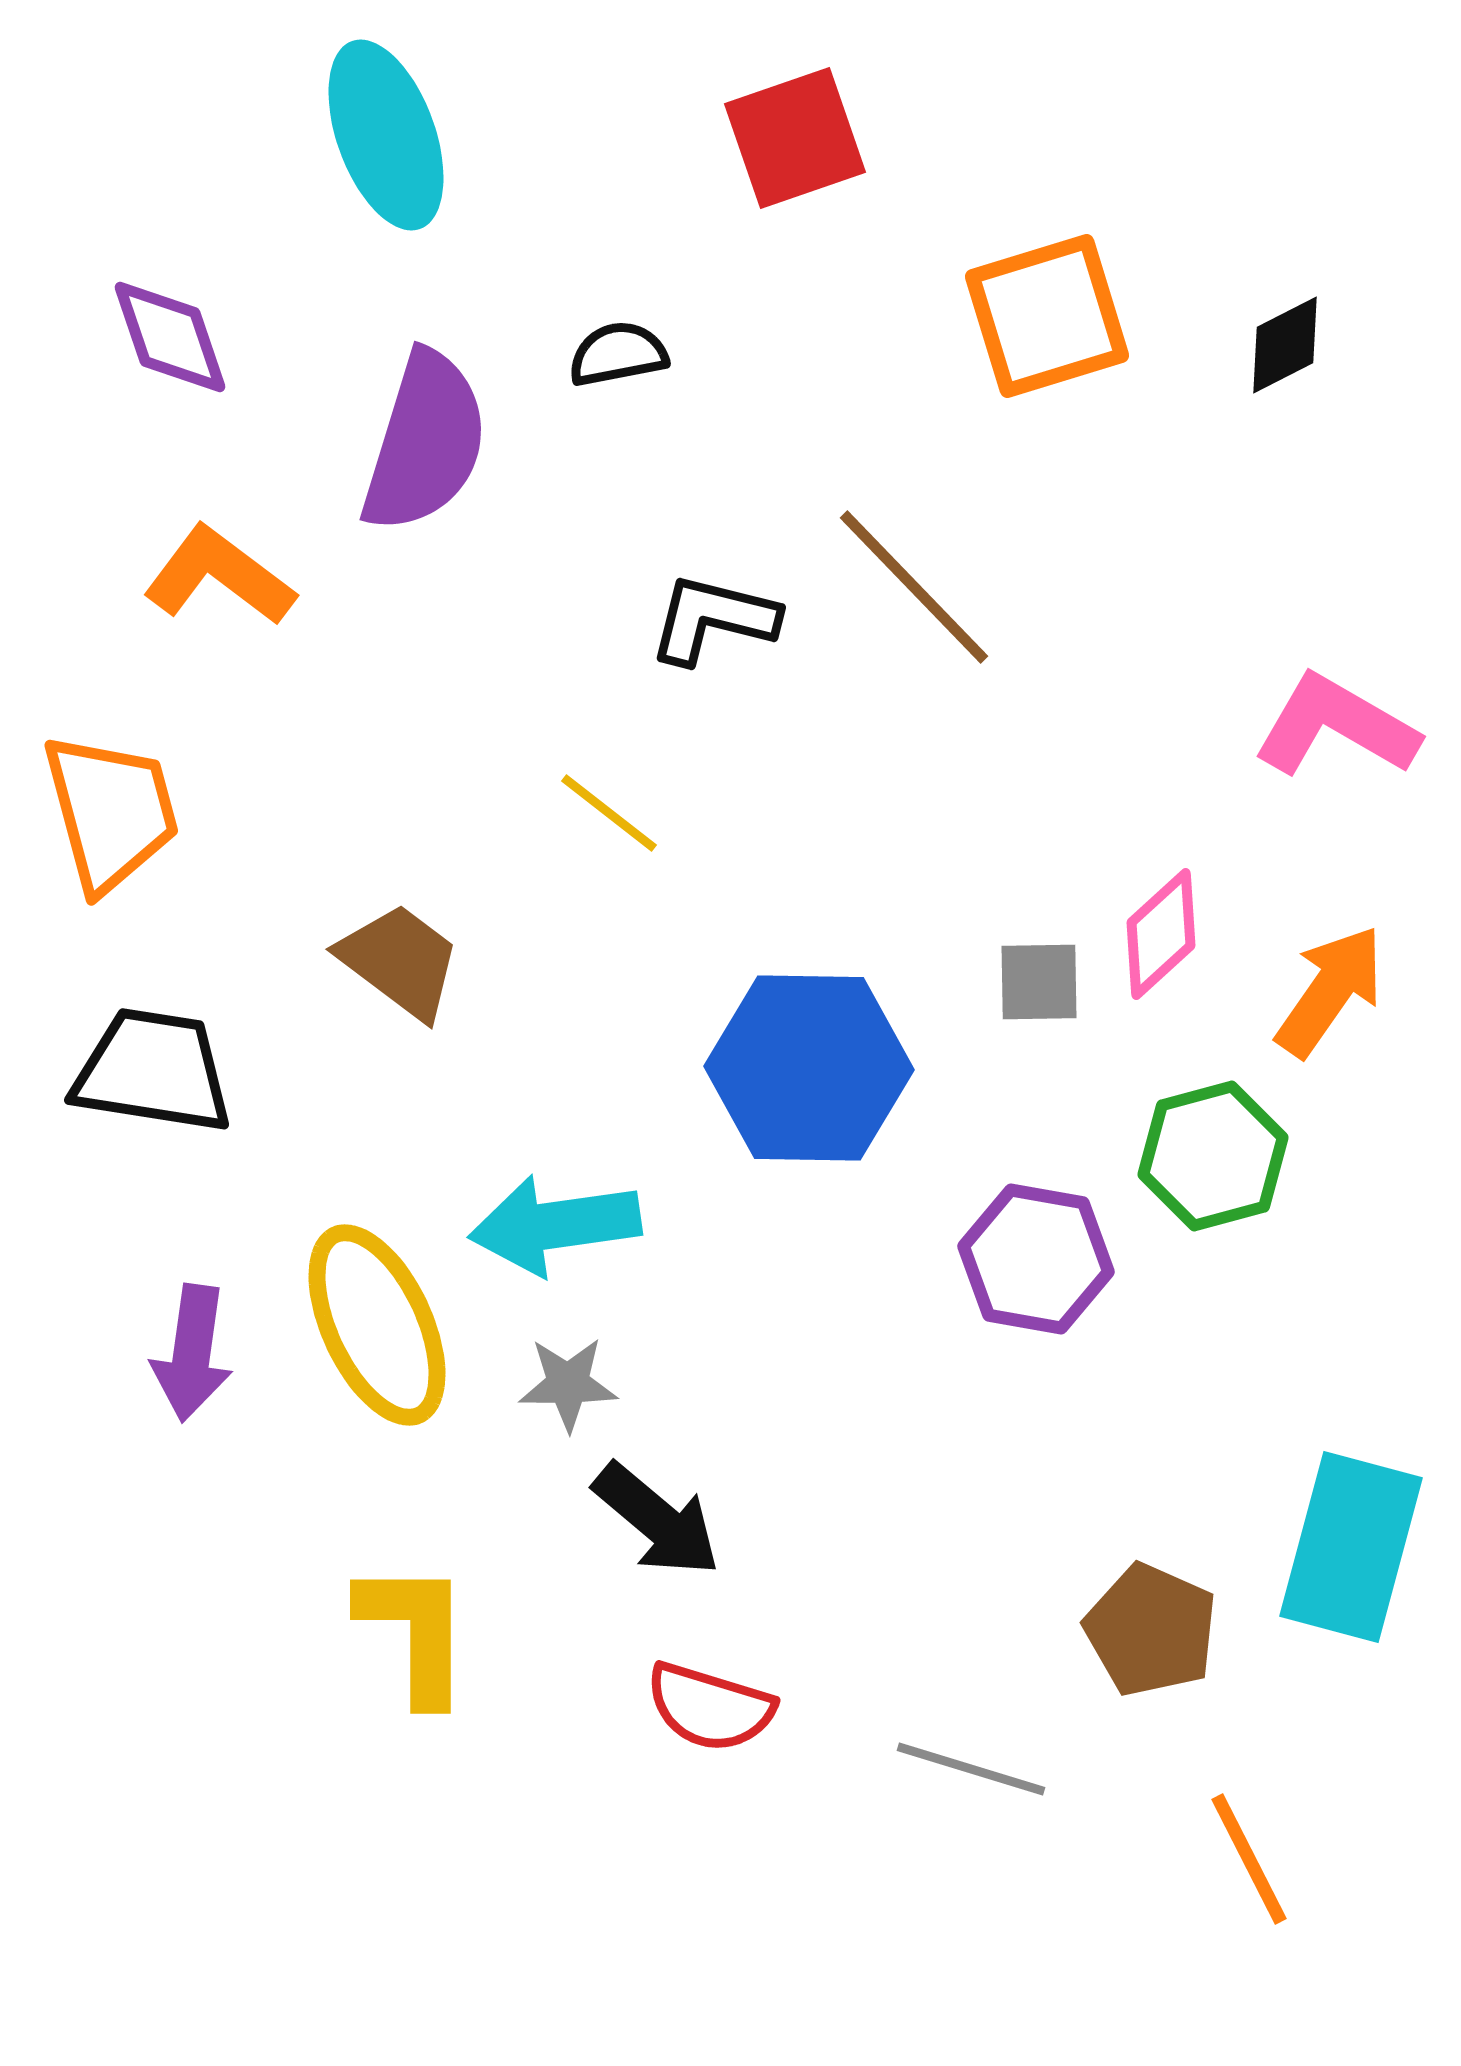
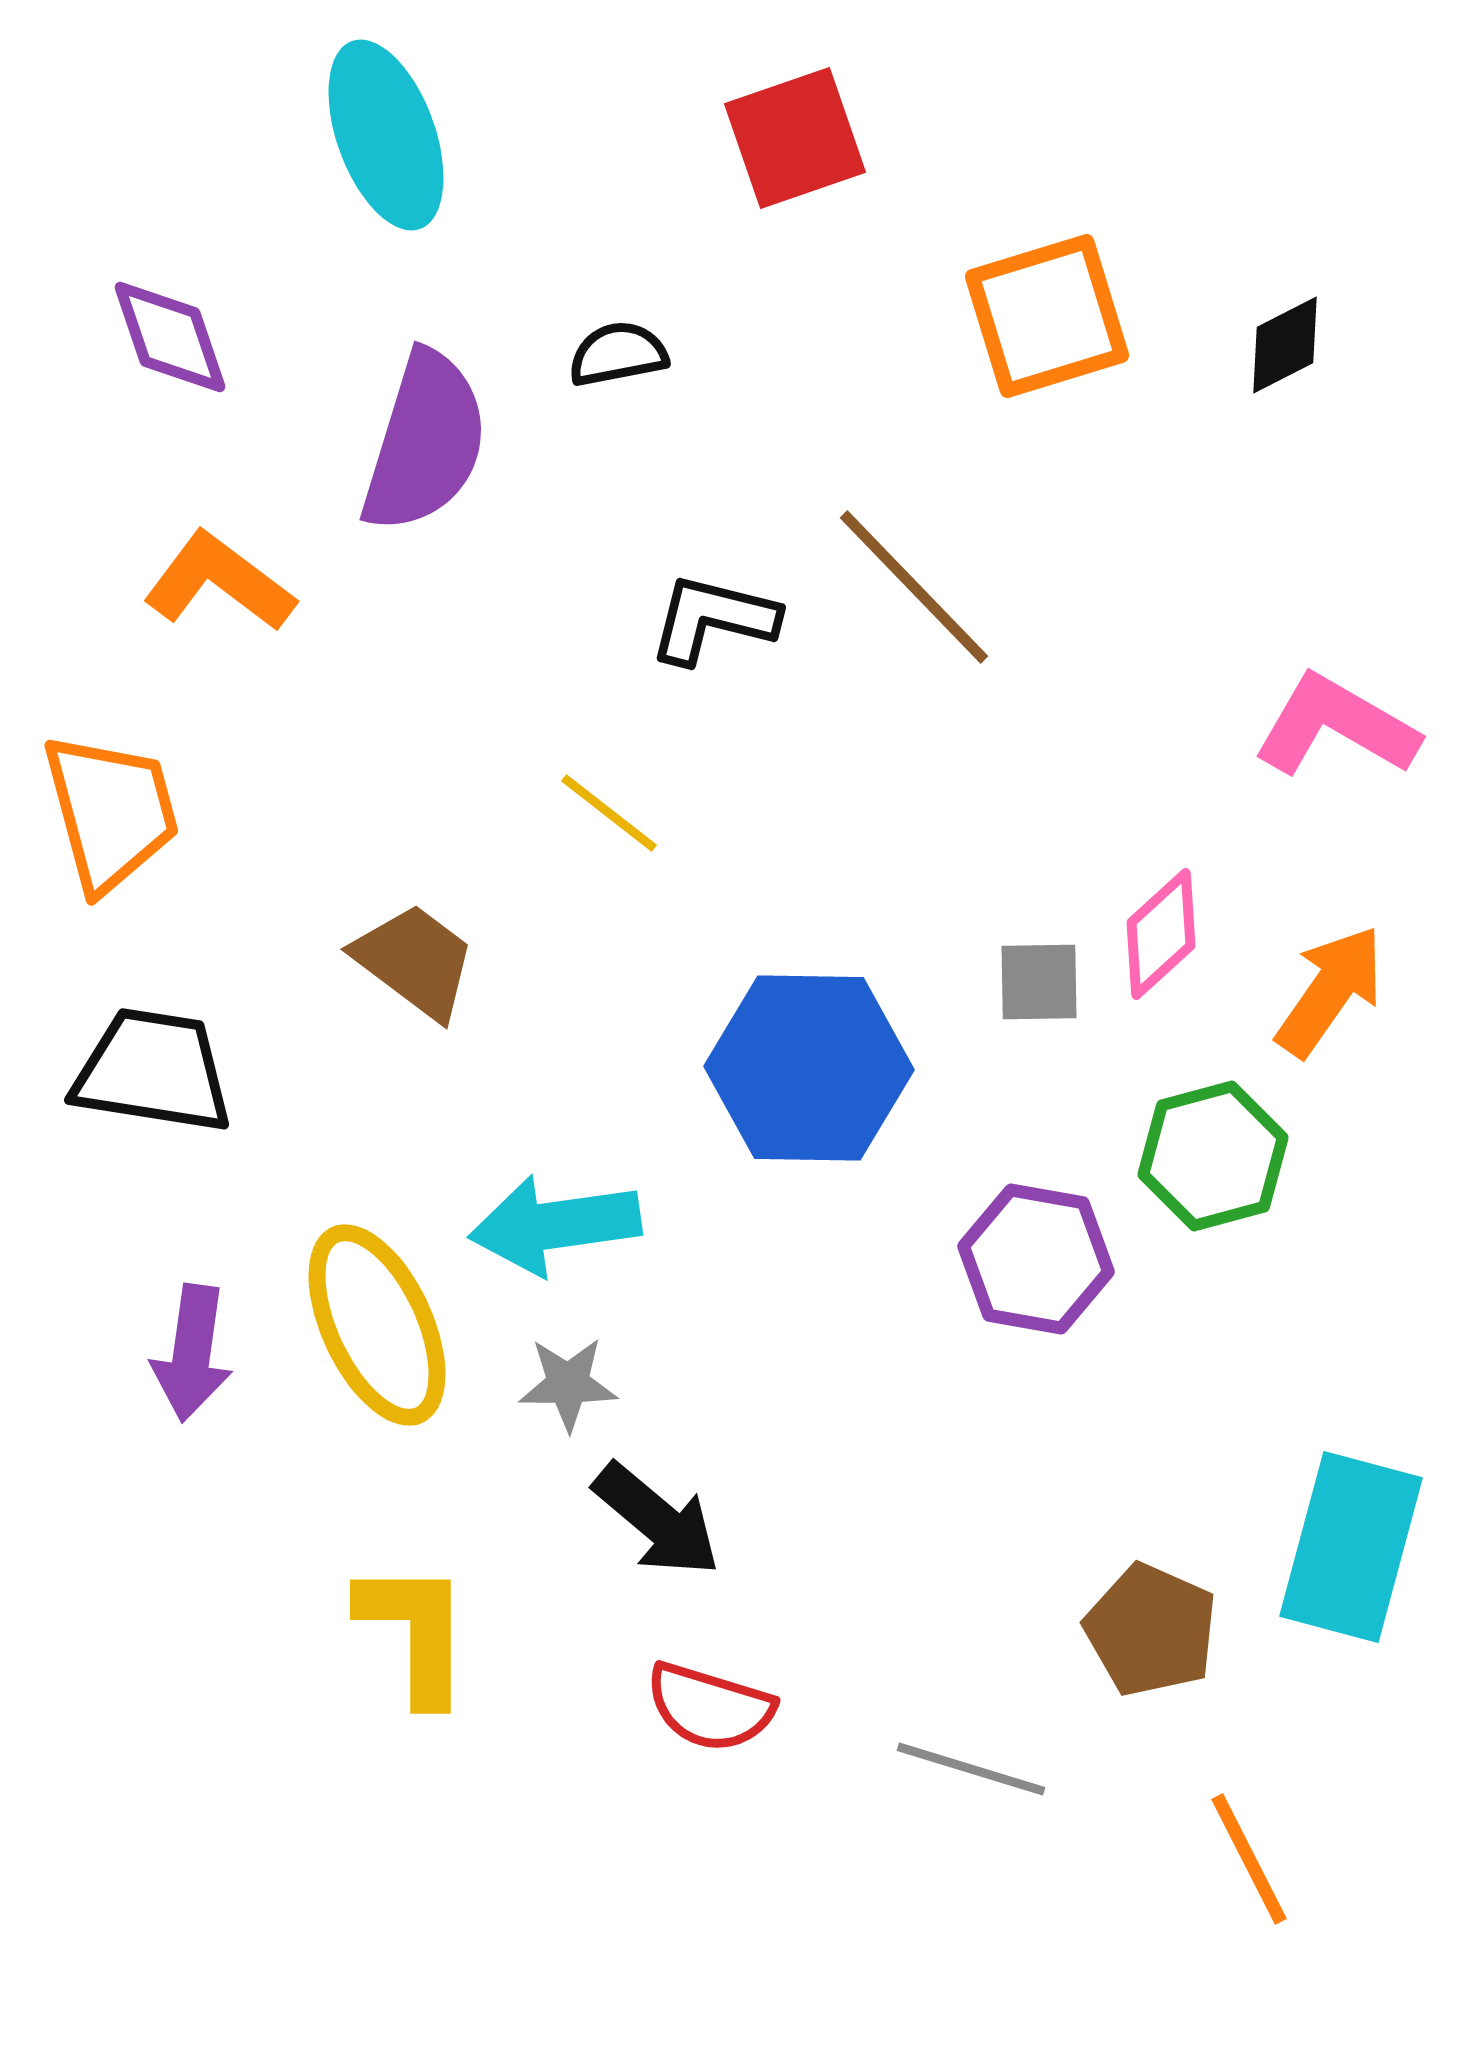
orange L-shape: moved 6 px down
brown trapezoid: moved 15 px right
